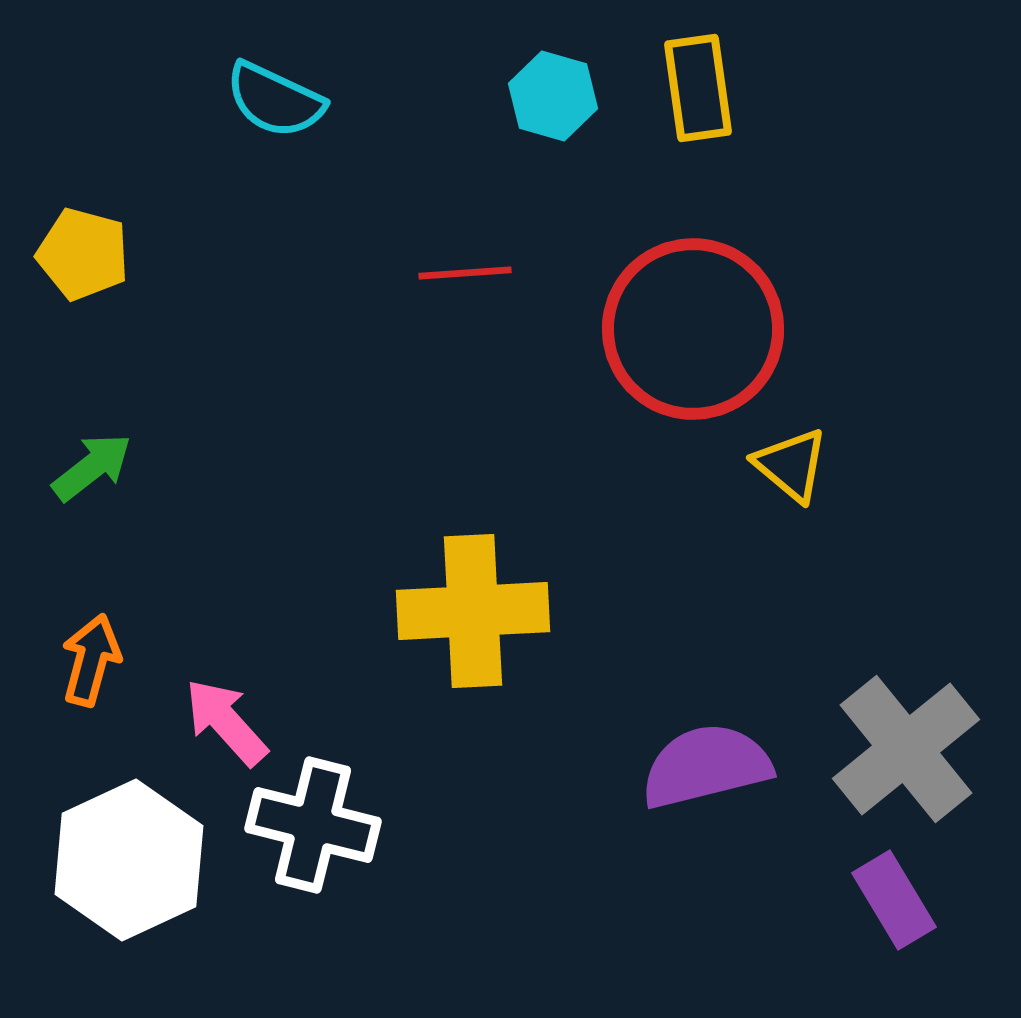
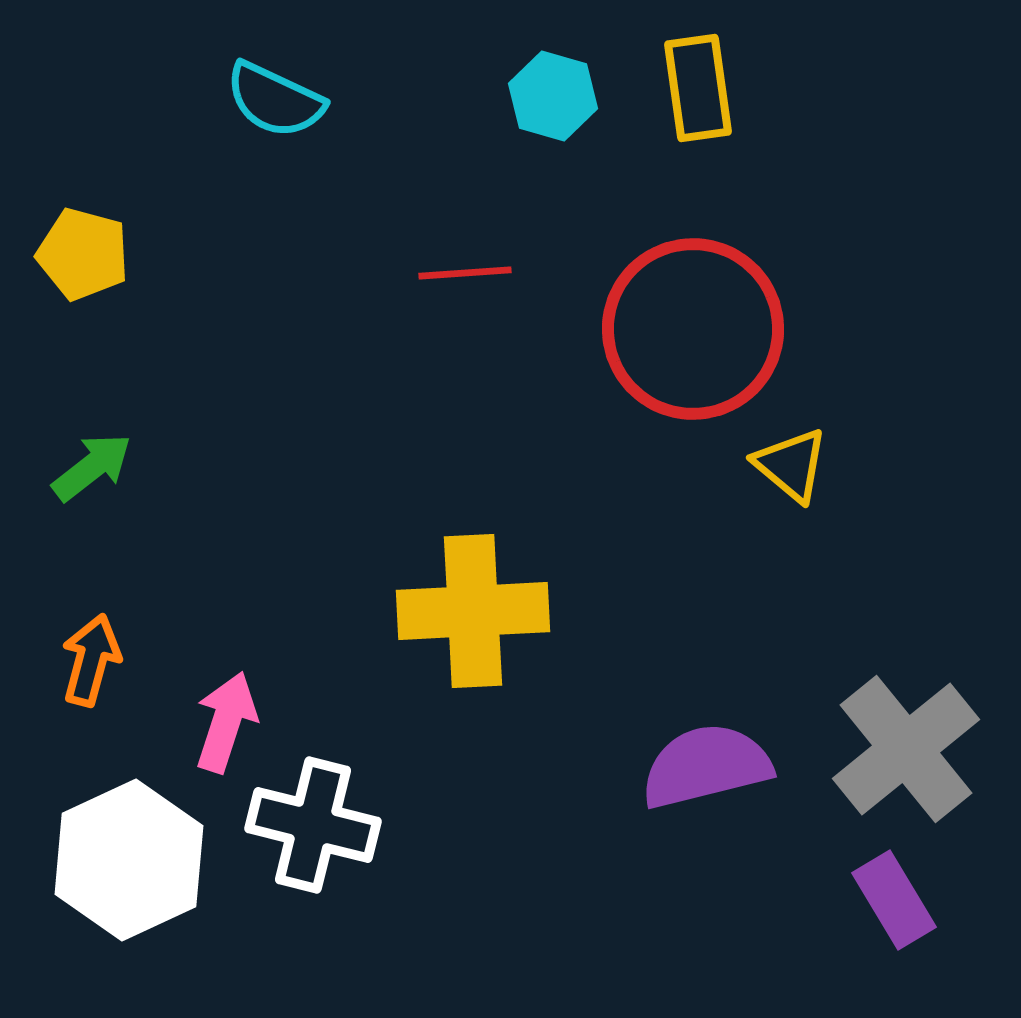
pink arrow: rotated 60 degrees clockwise
